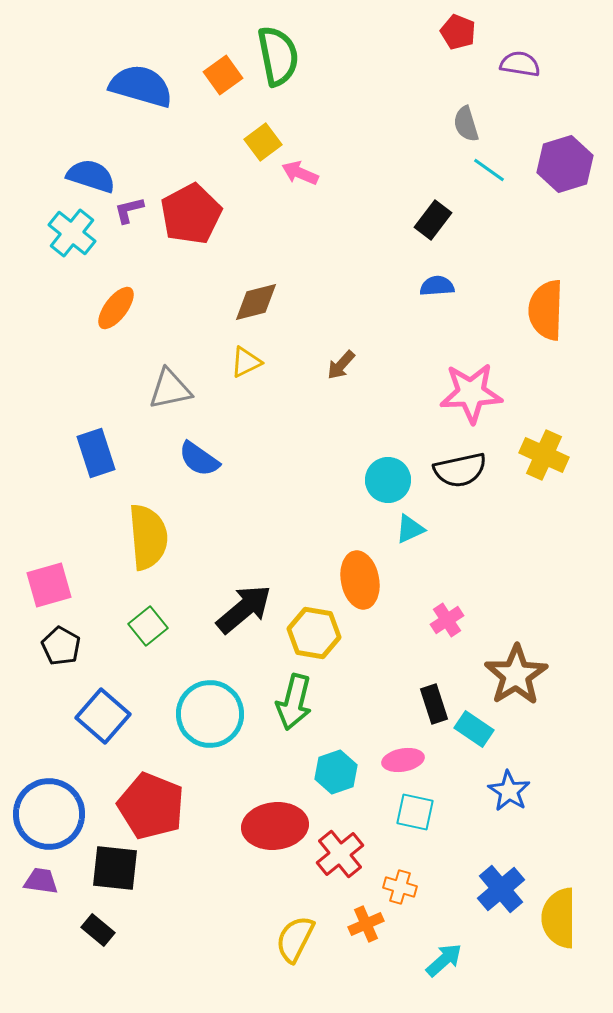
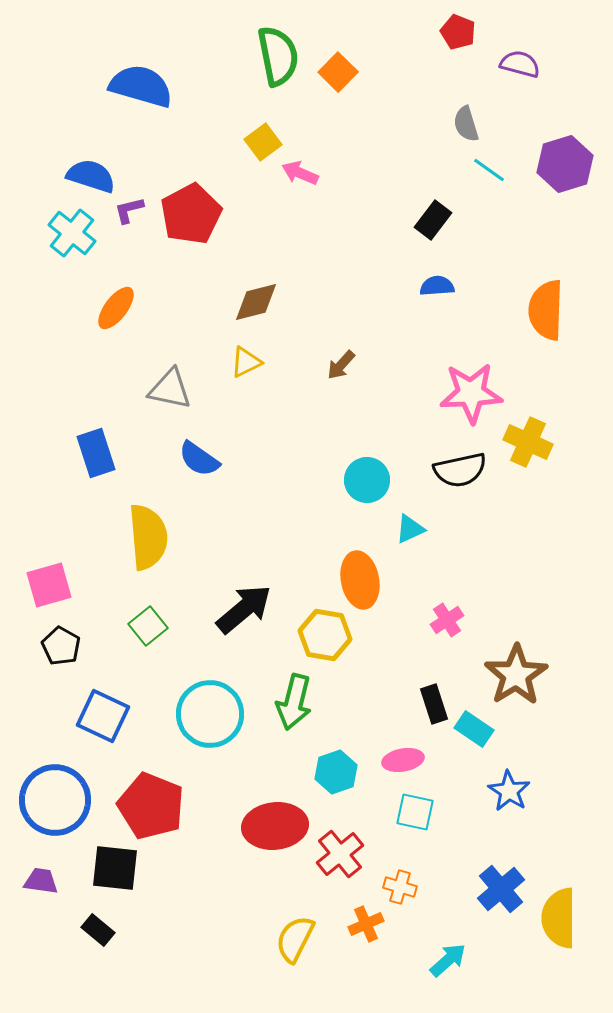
purple semicircle at (520, 64): rotated 6 degrees clockwise
orange square at (223, 75): moved 115 px right, 3 px up; rotated 9 degrees counterclockwise
gray triangle at (170, 389): rotated 24 degrees clockwise
yellow cross at (544, 455): moved 16 px left, 13 px up
cyan circle at (388, 480): moved 21 px left
yellow hexagon at (314, 633): moved 11 px right, 2 px down
blue square at (103, 716): rotated 16 degrees counterclockwise
blue circle at (49, 814): moved 6 px right, 14 px up
cyan arrow at (444, 960): moved 4 px right
